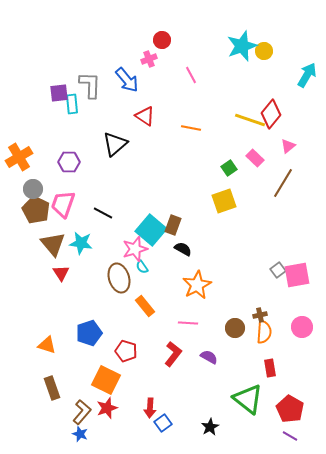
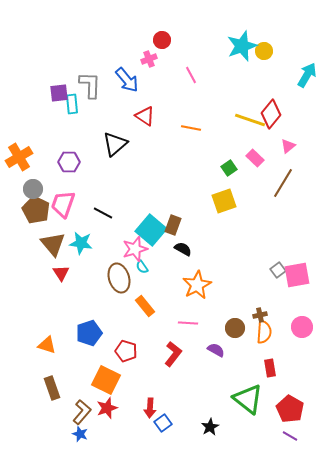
purple semicircle at (209, 357): moved 7 px right, 7 px up
